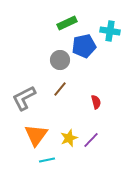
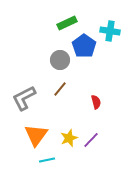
blue pentagon: rotated 25 degrees counterclockwise
